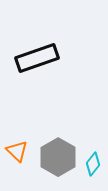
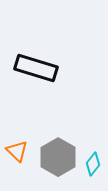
black rectangle: moved 1 px left, 10 px down; rotated 36 degrees clockwise
